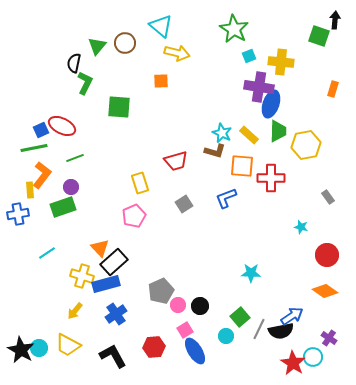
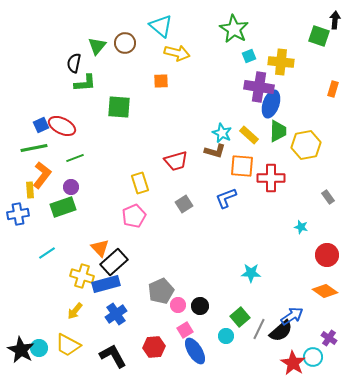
green L-shape at (85, 83): rotated 60 degrees clockwise
blue square at (41, 130): moved 5 px up
black semicircle at (281, 331): rotated 30 degrees counterclockwise
